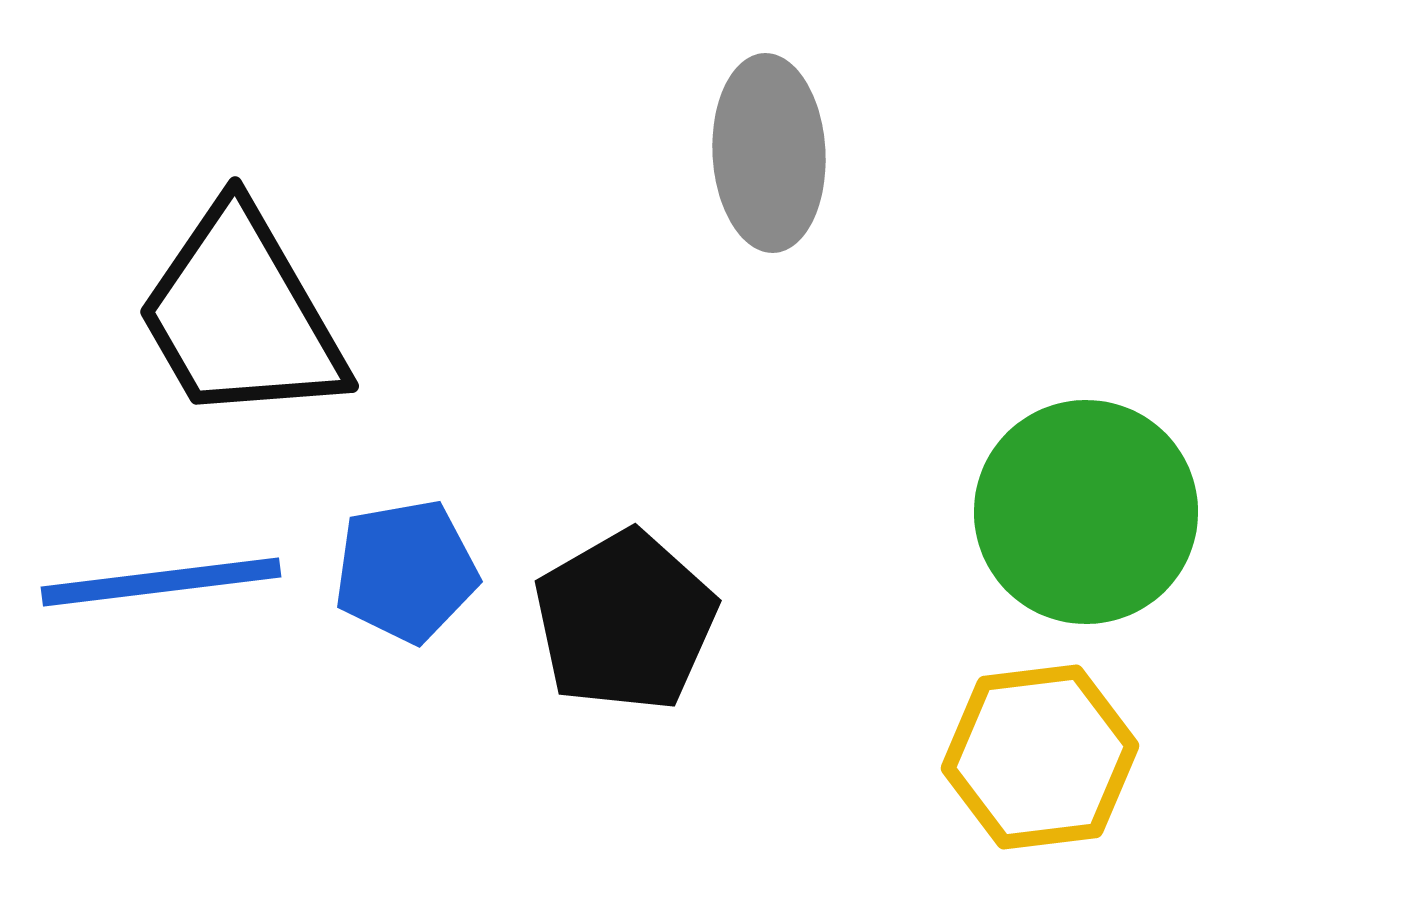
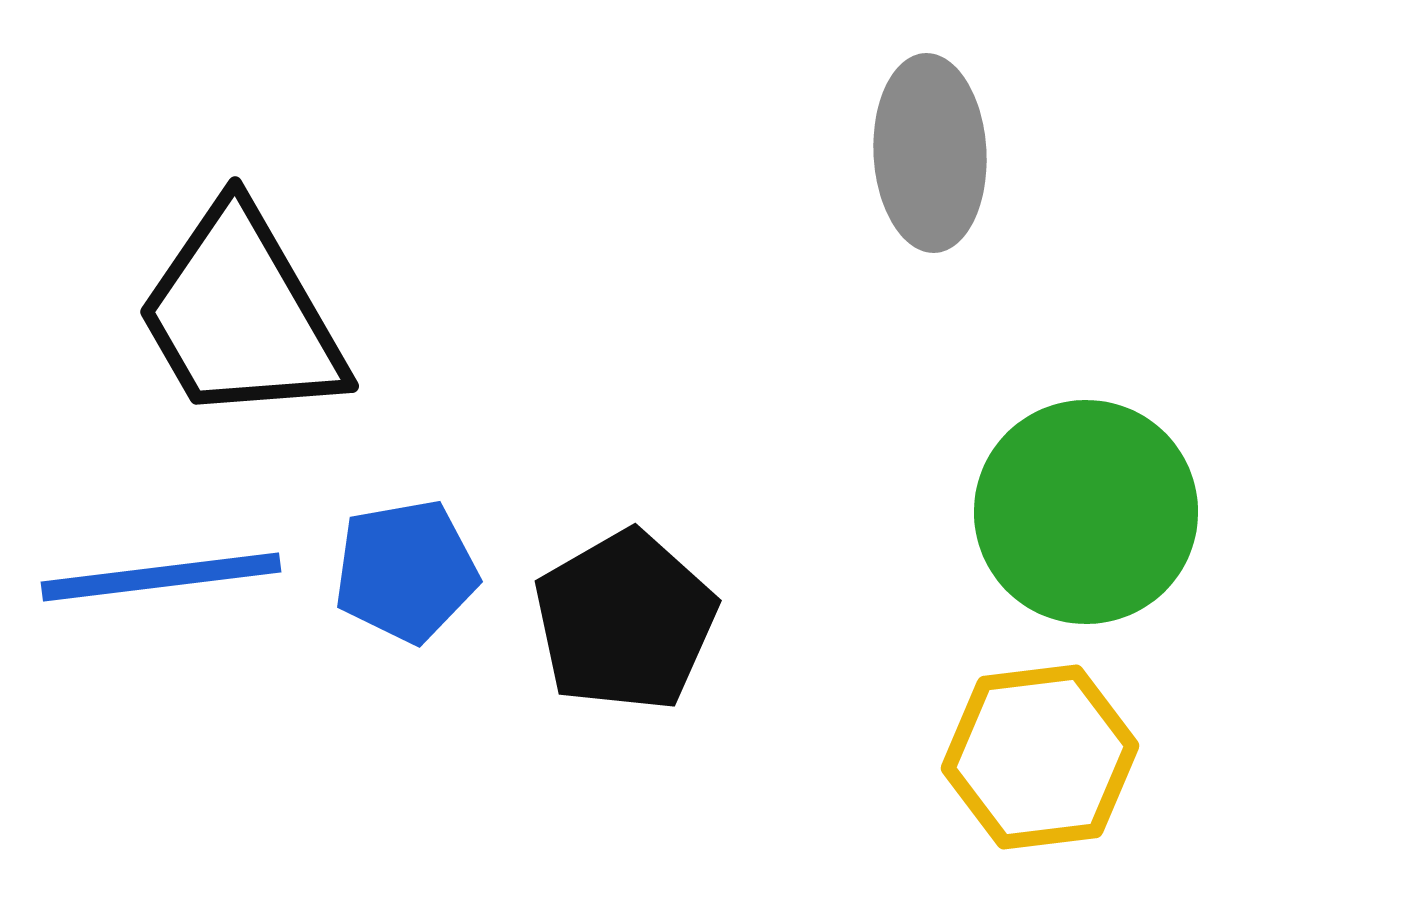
gray ellipse: moved 161 px right
blue line: moved 5 px up
